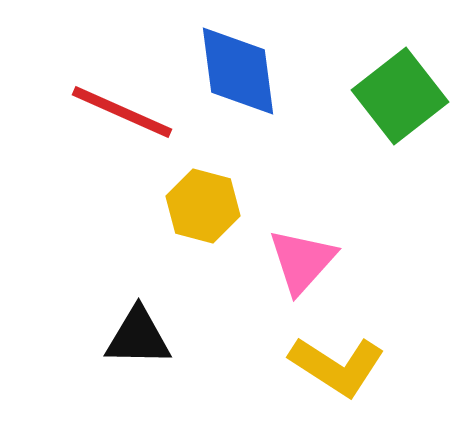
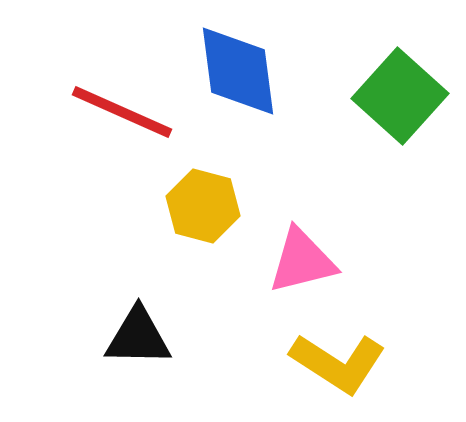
green square: rotated 10 degrees counterclockwise
pink triangle: rotated 34 degrees clockwise
yellow L-shape: moved 1 px right, 3 px up
